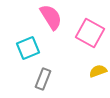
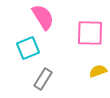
pink semicircle: moved 8 px left
pink square: rotated 28 degrees counterclockwise
gray rectangle: rotated 10 degrees clockwise
